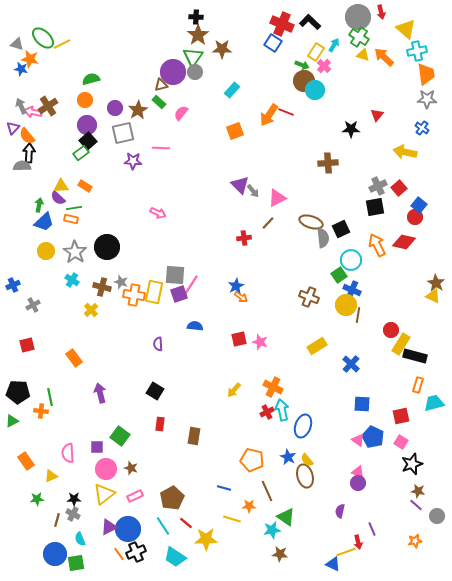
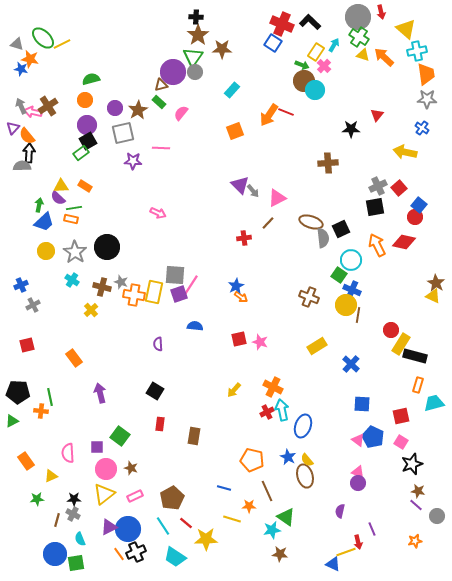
black square at (88, 141): rotated 12 degrees clockwise
green square at (339, 275): rotated 21 degrees counterclockwise
blue cross at (13, 285): moved 8 px right
